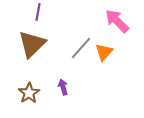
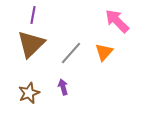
purple line: moved 5 px left, 3 px down
brown triangle: moved 1 px left
gray line: moved 10 px left, 5 px down
brown star: rotated 10 degrees clockwise
